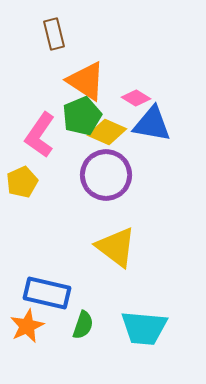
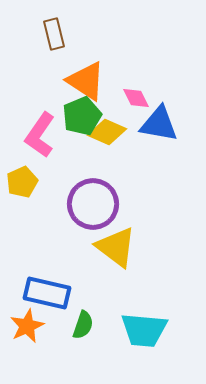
pink diamond: rotated 32 degrees clockwise
blue triangle: moved 7 px right
purple circle: moved 13 px left, 29 px down
cyan trapezoid: moved 2 px down
